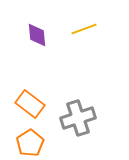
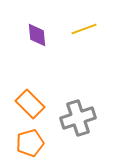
orange rectangle: rotated 8 degrees clockwise
orange pentagon: rotated 16 degrees clockwise
